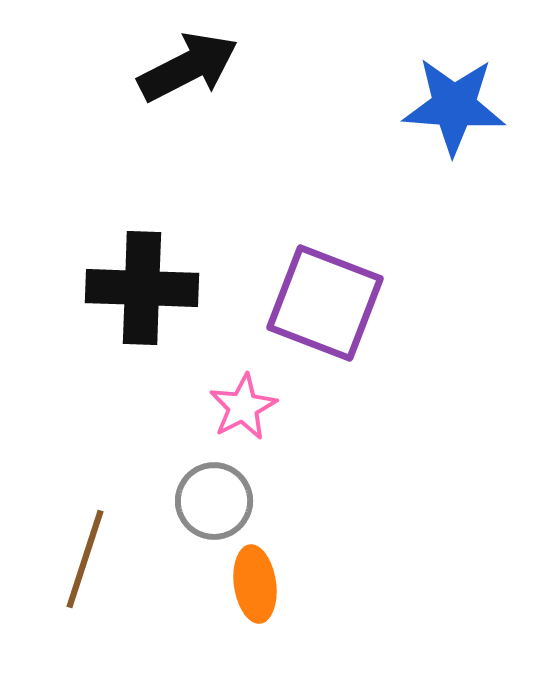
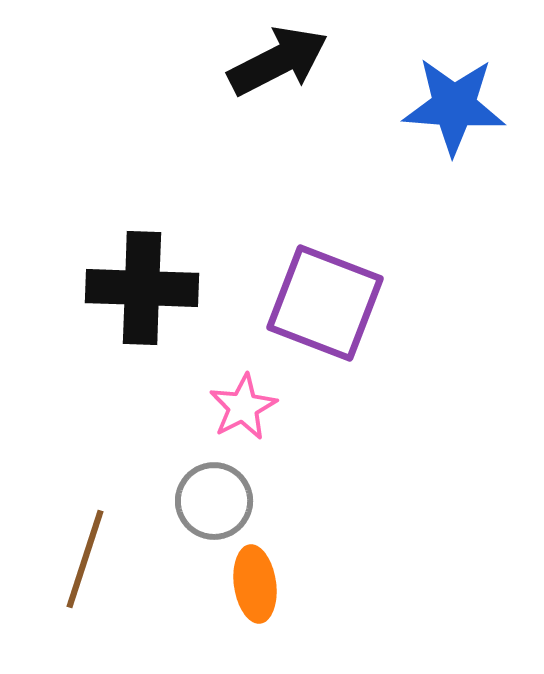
black arrow: moved 90 px right, 6 px up
